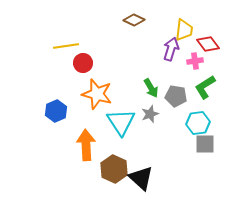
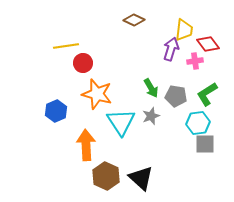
green L-shape: moved 2 px right, 7 px down
gray star: moved 1 px right, 2 px down
brown hexagon: moved 8 px left, 7 px down
